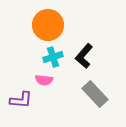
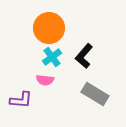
orange circle: moved 1 px right, 3 px down
cyan cross: moved 1 px left; rotated 18 degrees counterclockwise
pink semicircle: moved 1 px right
gray rectangle: rotated 16 degrees counterclockwise
